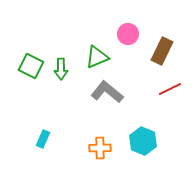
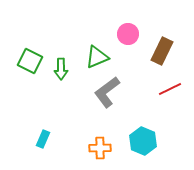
green square: moved 1 px left, 5 px up
gray L-shape: rotated 76 degrees counterclockwise
